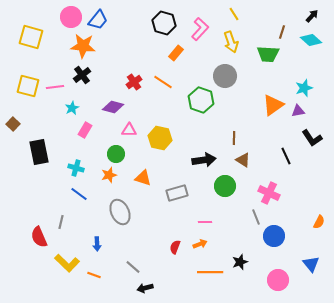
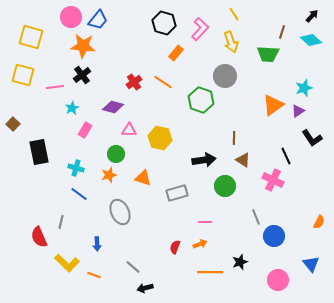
yellow square at (28, 86): moved 5 px left, 11 px up
purple triangle at (298, 111): rotated 24 degrees counterclockwise
pink cross at (269, 193): moved 4 px right, 13 px up
